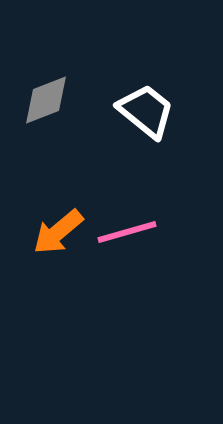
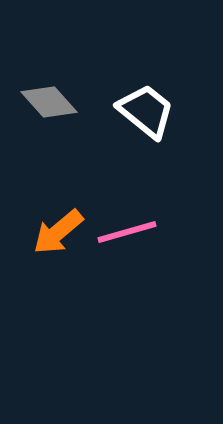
gray diamond: moved 3 px right, 2 px down; rotated 70 degrees clockwise
